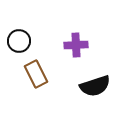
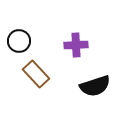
brown rectangle: rotated 16 degrees counterclockwise
